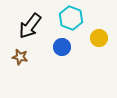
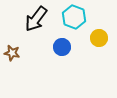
cyan hexagon: moved 3 px right, 1 px up
black arrow: moved 6 px right, 7 px up
brown star: moved 8 px left, 4 px up
